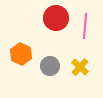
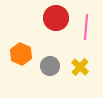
pink line: moved 1 px right, 1 px down
